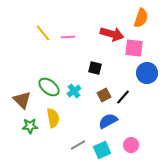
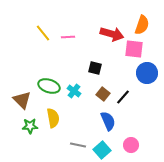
orange semicircle: moved 1 px right, 7 px down
pink square: moved 1 px down
green ellipse: moved 1 px up; rotated 20 degrees counterclockwise
cyan cross: rotated 16 degrees counterclockwise
brown square: moved 1 px left, 1 px up; rotated 24 degrees counterclockwise
blue semicircle: rotated 96 degrees clockwise
gray line: rotated 42 degrees clockwise
cyan square: rotated 18 degrees counterclockwise
